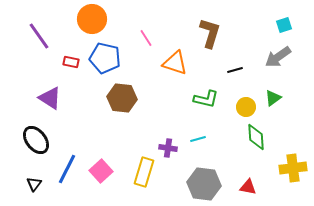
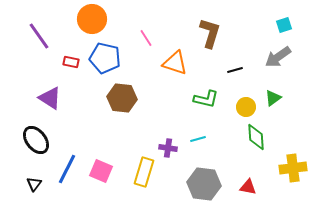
pink square: rotated 25 degrees counterclockwise
